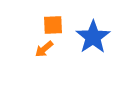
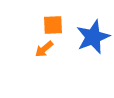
blue star: rotated 12 degrees clockwise
